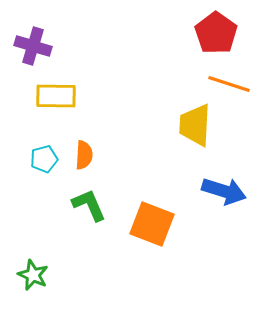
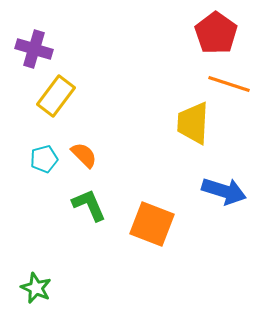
purple cross: moved 1 px right, 3 px down
yellow rectangle: rotated 54 degrees counterclockwise
yellow trapezoid: moved 2 px left, 2 px up
orange semicircle: rotated 48 degrees counterclockwise
green star: moved 3 px right, 13 px down
